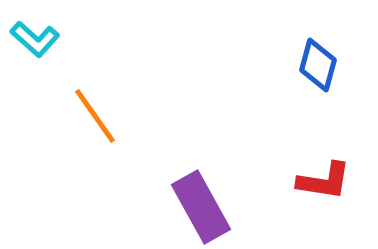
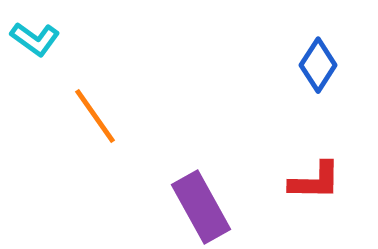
cyan L-shape: rotated 6 degrees counterclockwise
blue diamond: rotated 18 degrees clockwise
red L-shape: moved 9 px left; rotated 8 degrees counterclockwise
